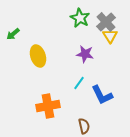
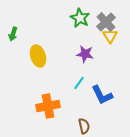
green arrow: rotated 32 degrees counterclockwise
